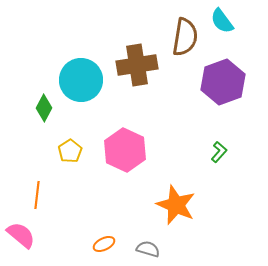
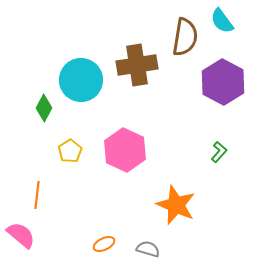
purple hexagon: rotated 12 degrees counterclockwise
